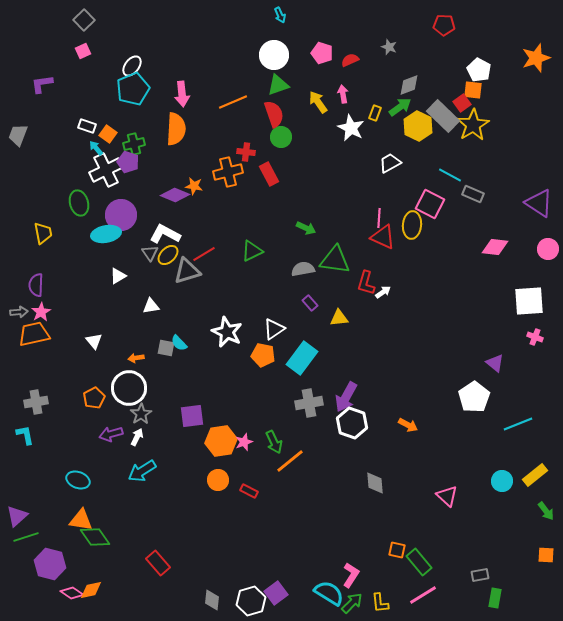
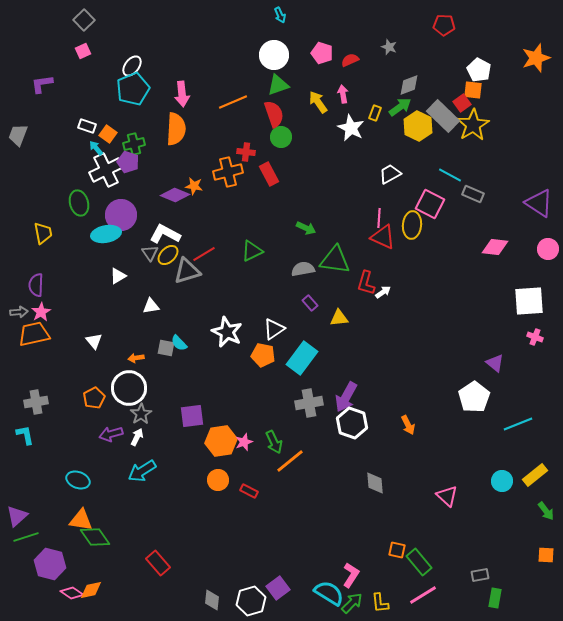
white trapezoid at (390, 163): moved 11 px down
orange arrow at (408, 425): rotated 36 degrees clockwise
purple square at (276, 593): moved 2 px right, 5 px up
